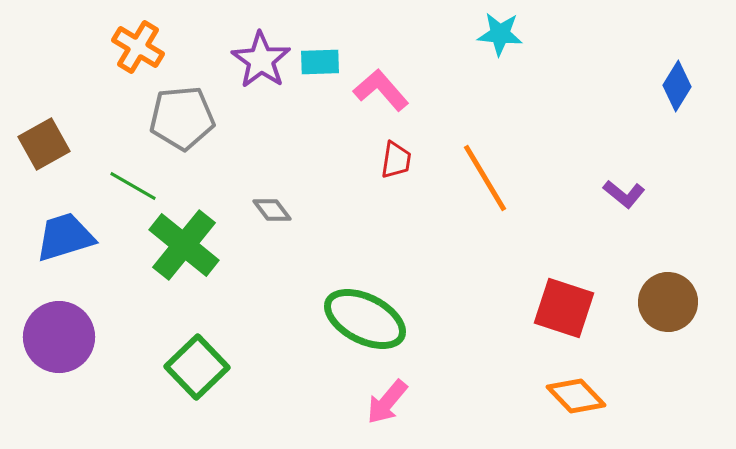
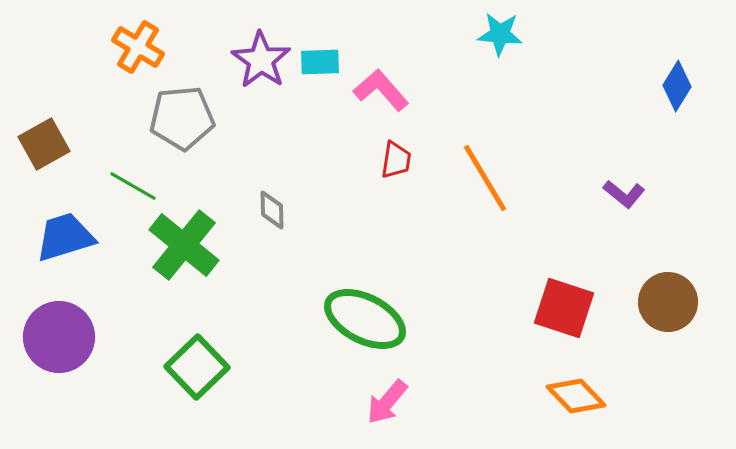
gray diamond: rotated 36 degrees clockwise
